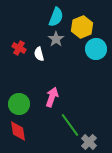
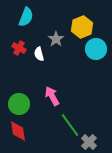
cyan semicircle: moved 30 px left
pink arrow: moved 1 px up; rotated 48 degrees counterclockwise
